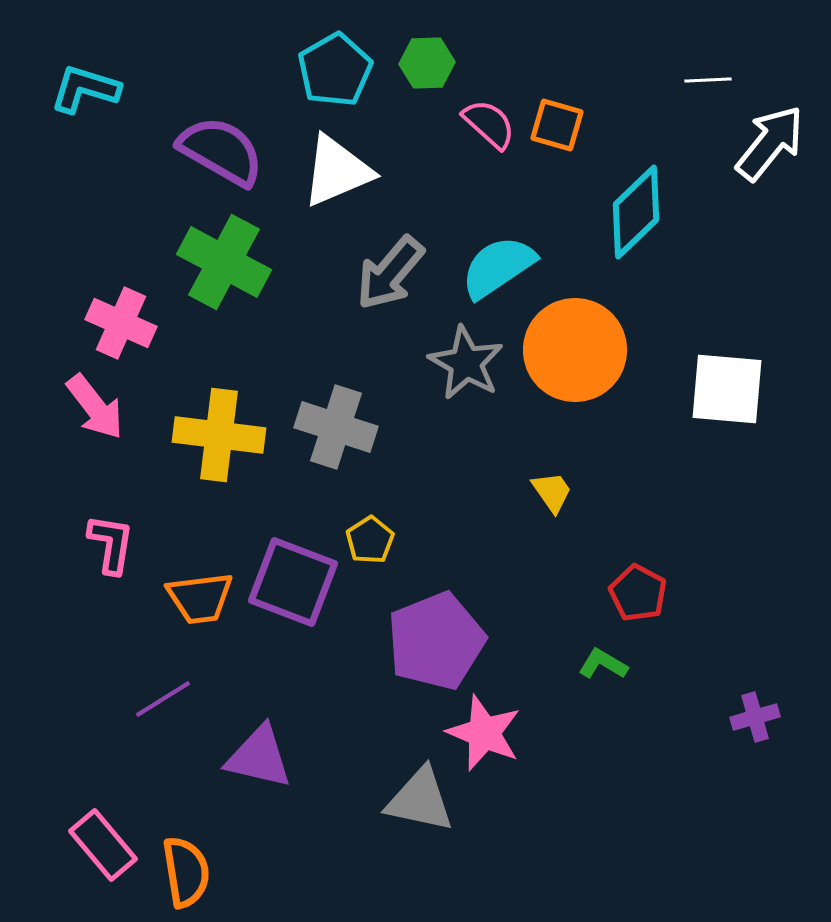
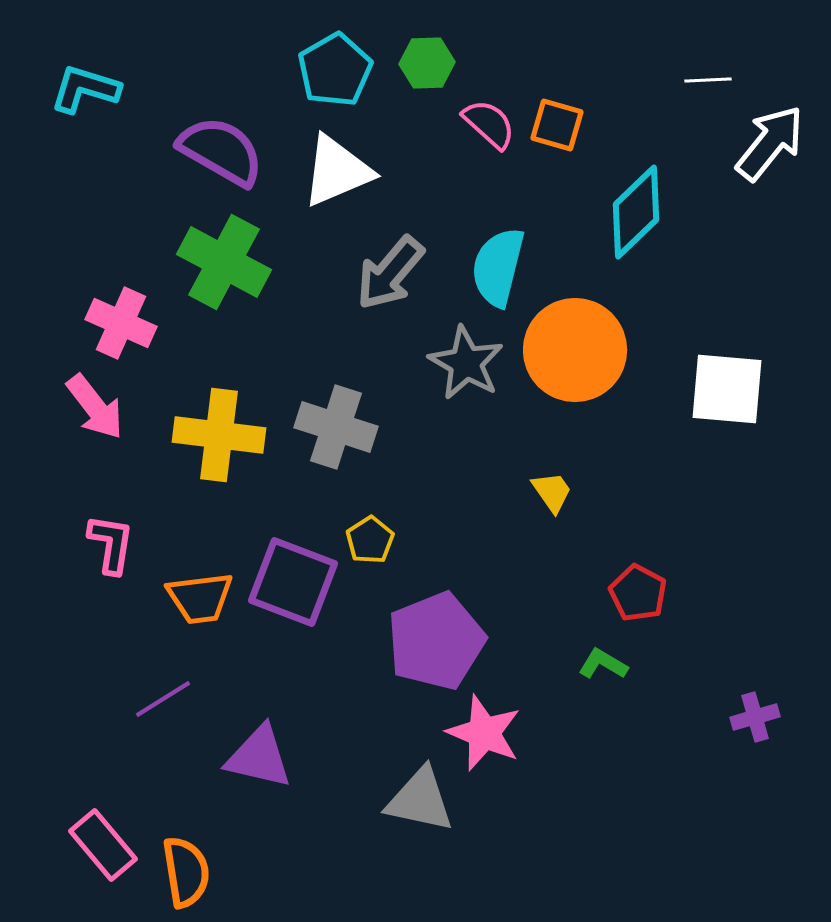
cyan semicircle: rotated 42 degrees counterclockwise
